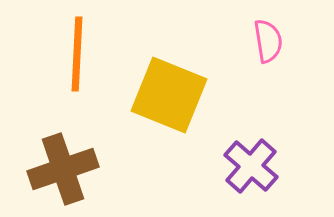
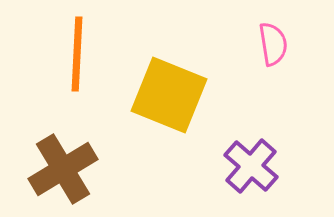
pink semicircle: moved 5 px right, 3 px down
brown cross: rotated 12 degrees counterclockwise
